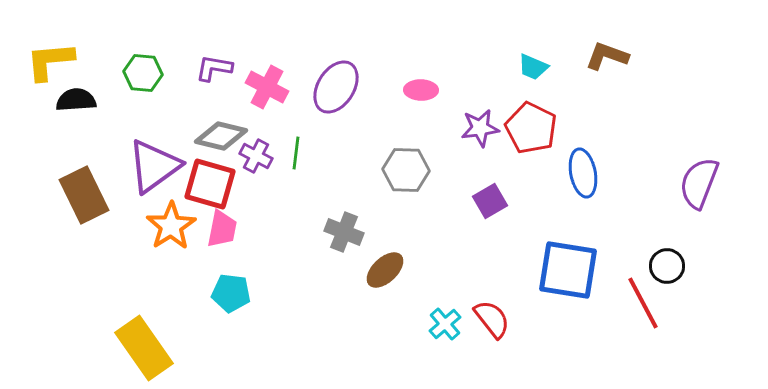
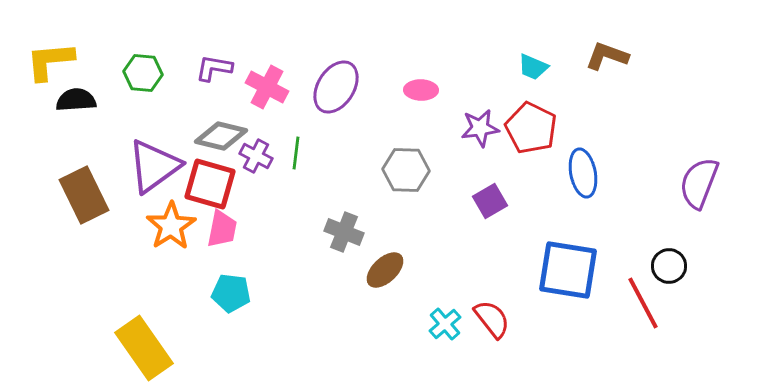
black circle: moved 2 px right
